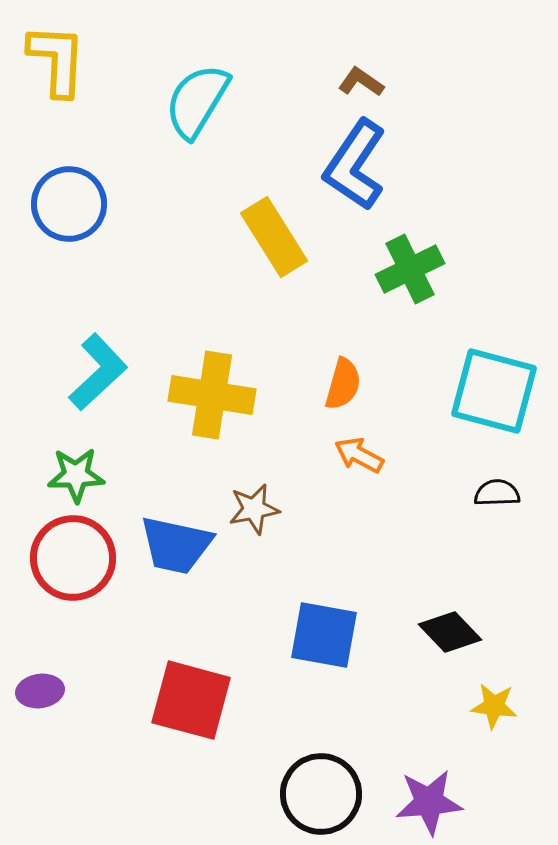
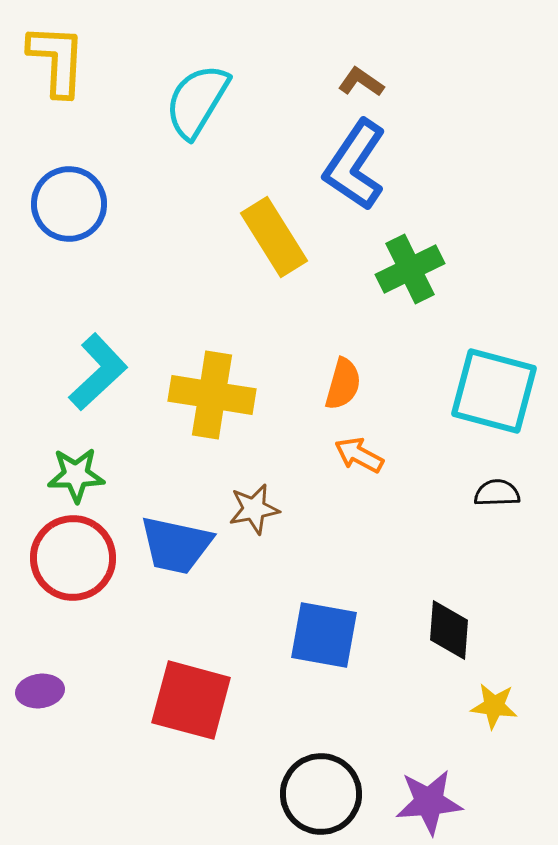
black diamond: moved 1 px left, 2 px up; rotated 48 degrees clockwise
